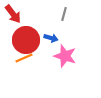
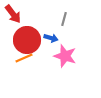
gray line: moved 5 px down
red circle: moved 1 px right
